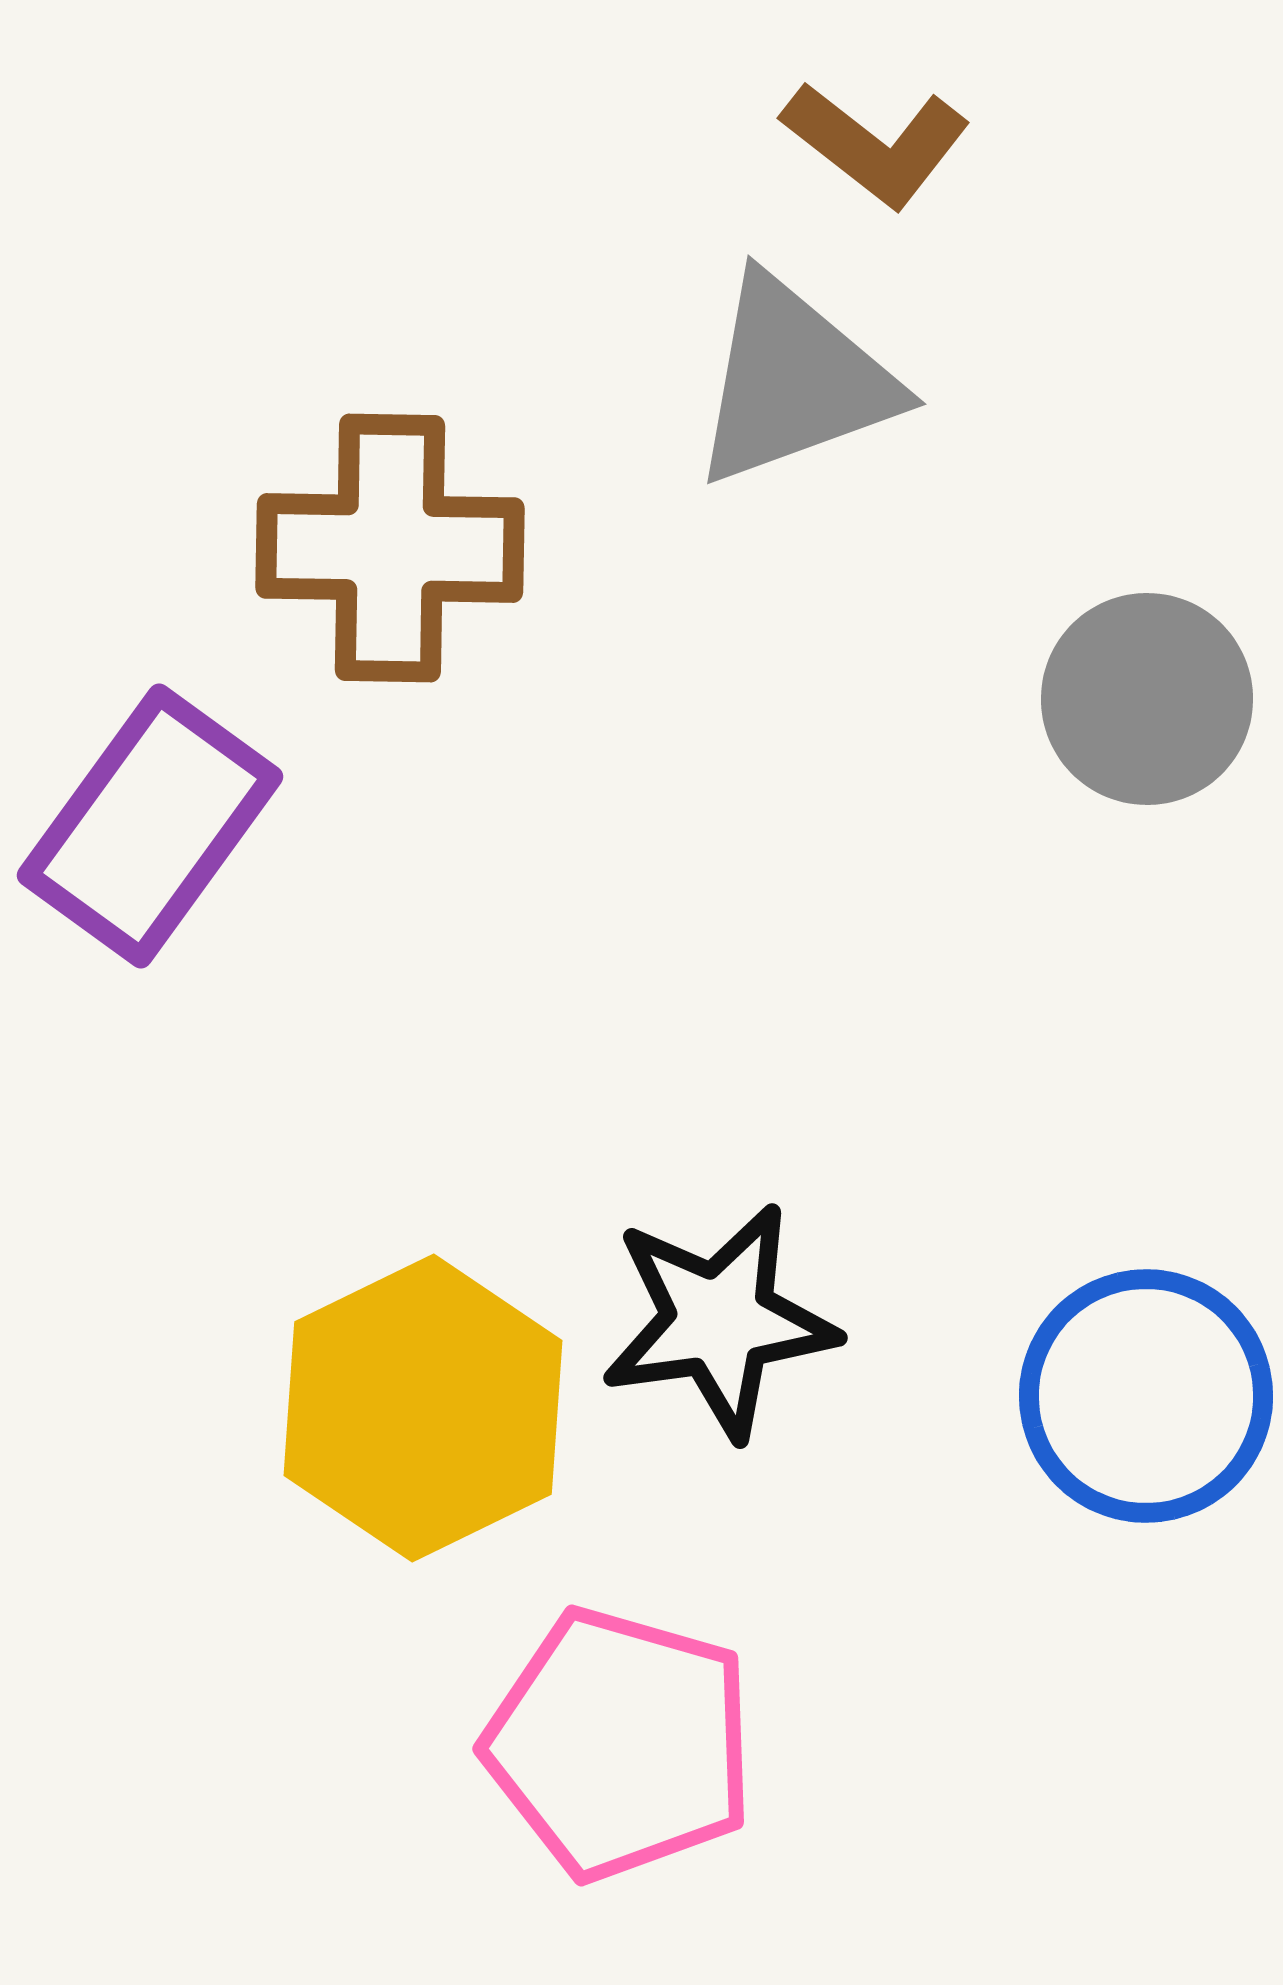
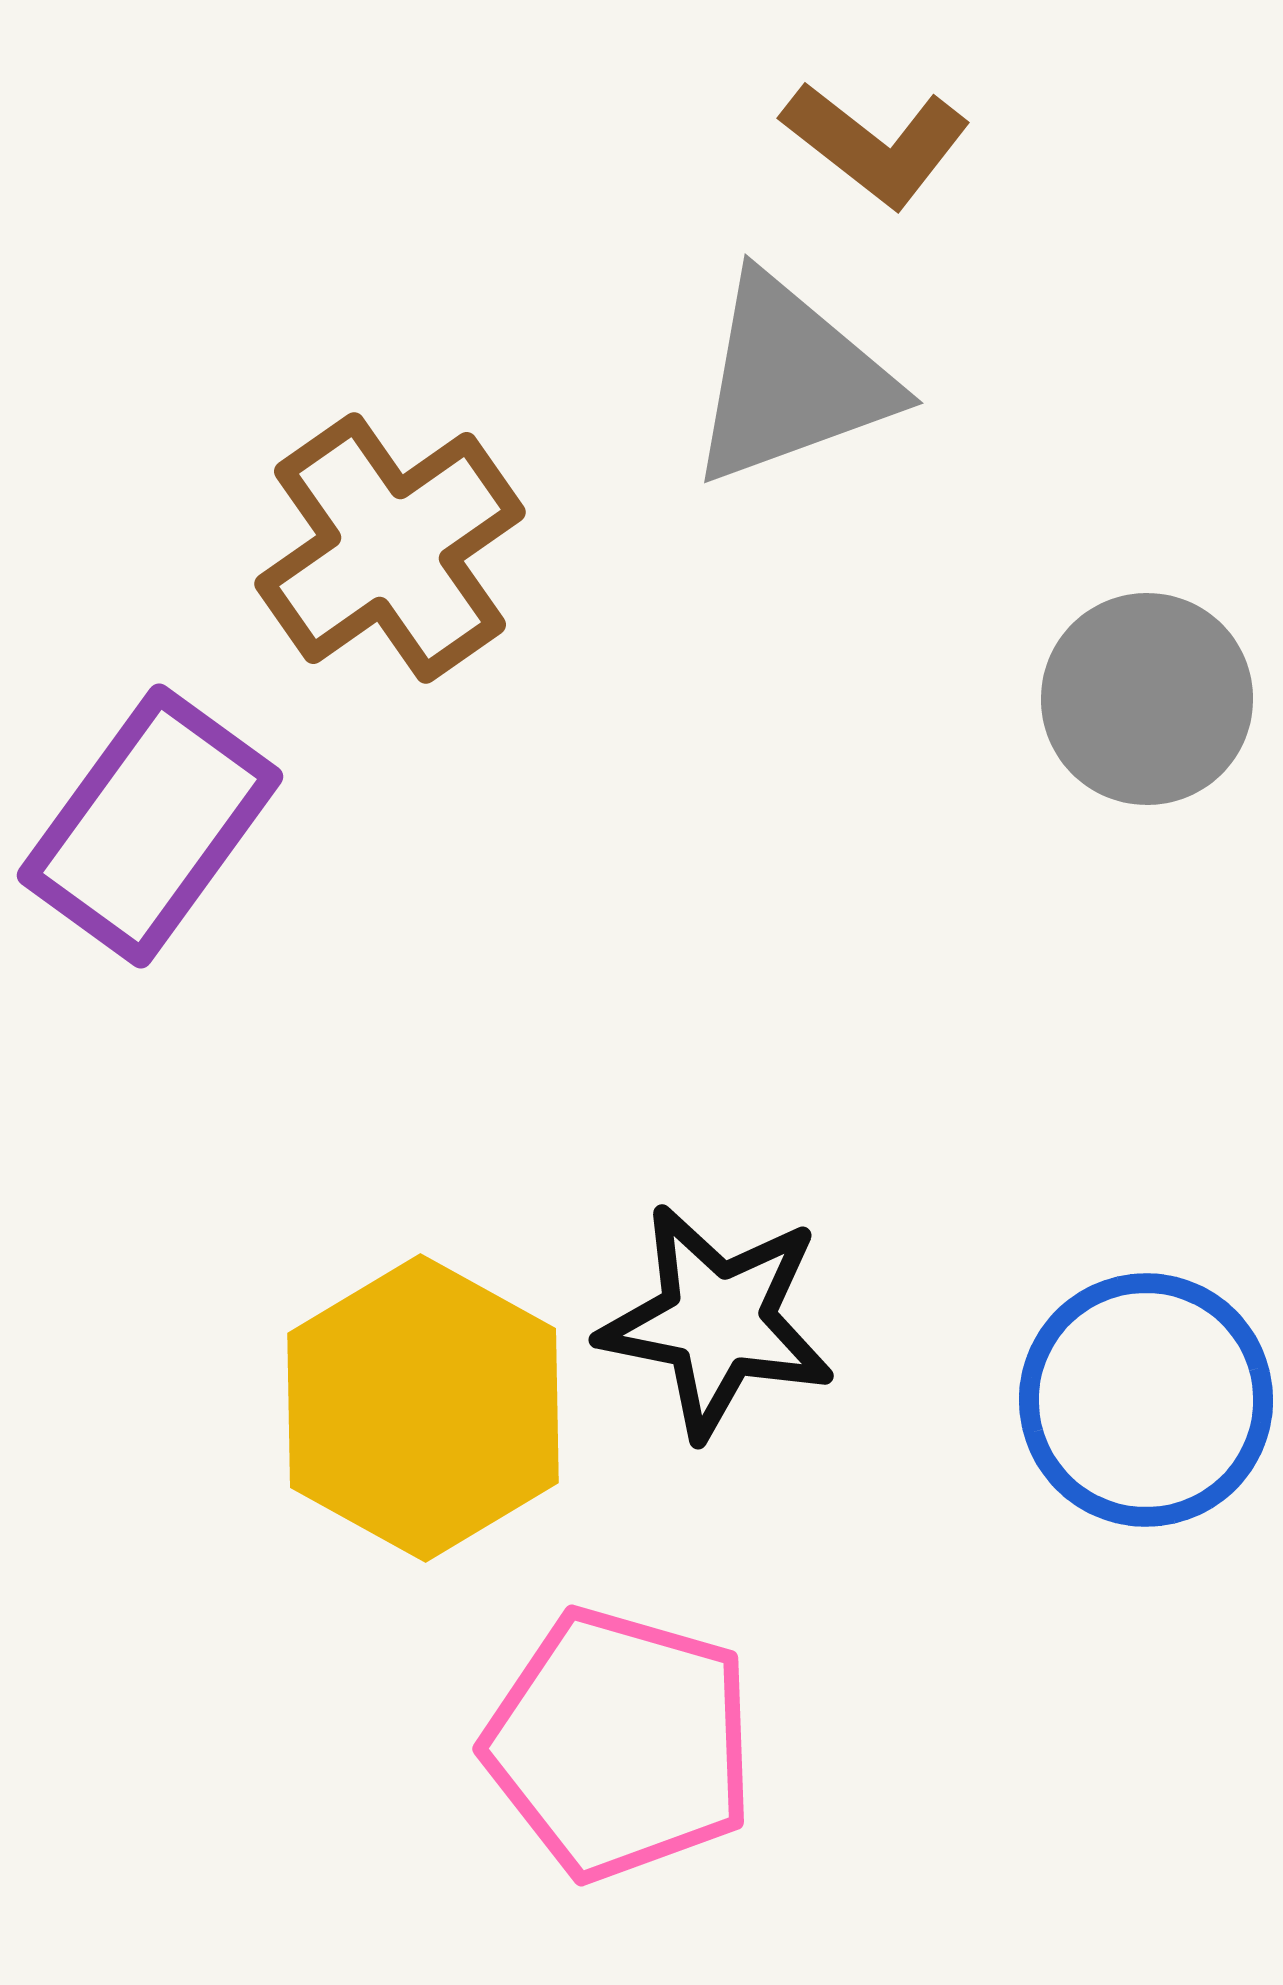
gray triangle: moved 3 px left, 1 px up
brown cross: rotated 36 degrees counterclockwise
black star: moved 2 px left; rotated 19 degrees clockwise
blue circle: moved 4 px down
yellow hexagon: rotated 5 degrees counterclockwise
